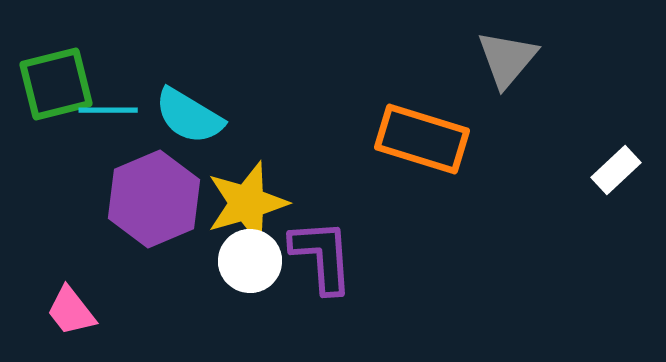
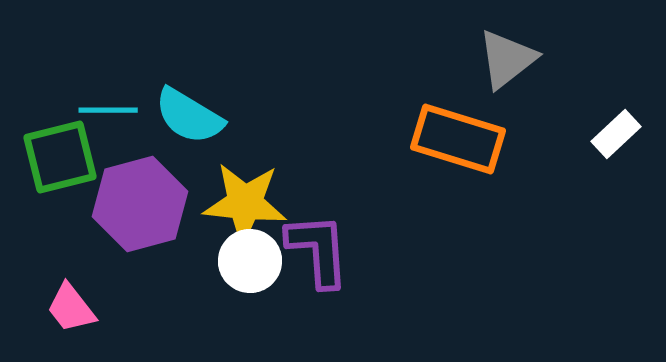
gray triangle: rotated 12 degrees clockwise
green square: moved 4 px right, 73 px down
orange rectangle: moved 36 px right
white rectangle: moved 36 px up
purple hexagon: moved 14 px left, 5 px down; rotated 8 degrees clockwise
yellow star: moved 2 px left; rotated 22 degrees clockwise
purple L-shape: moved 4 px left, 6 px up
pink trapezoid: moved 3 px up
